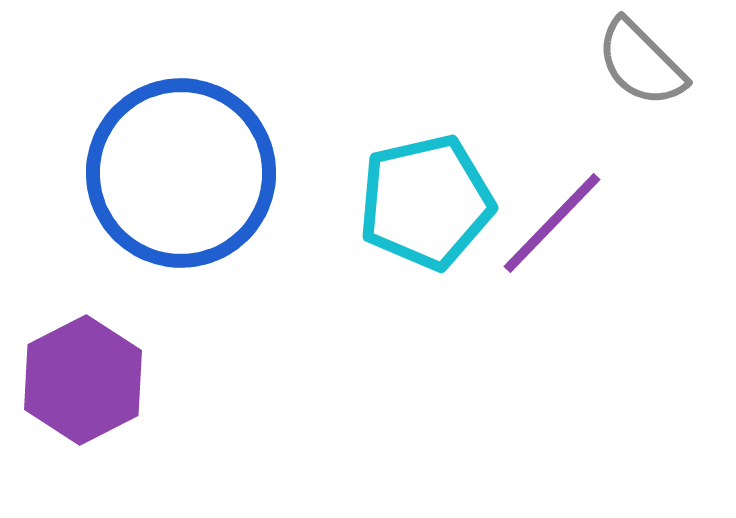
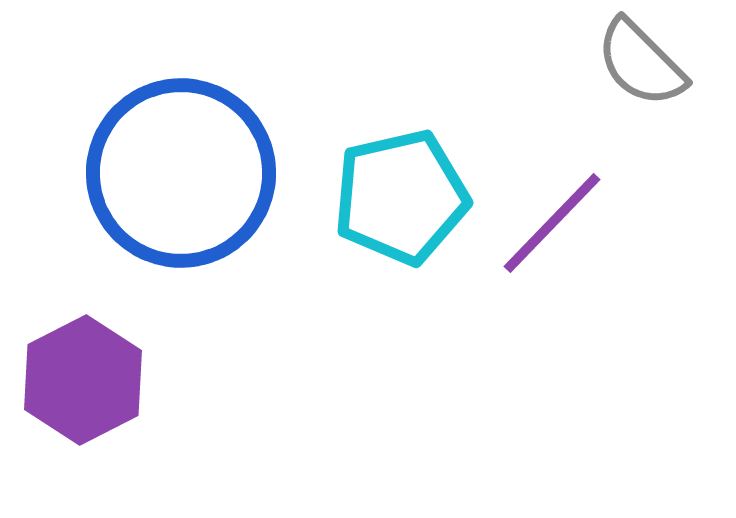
cyan pentagon: moved 25 px left, 5 px up
